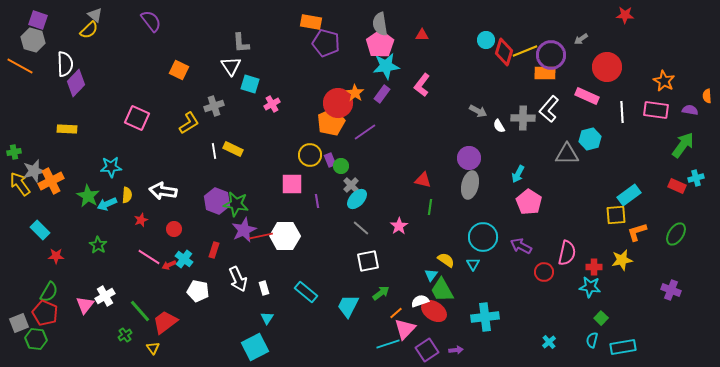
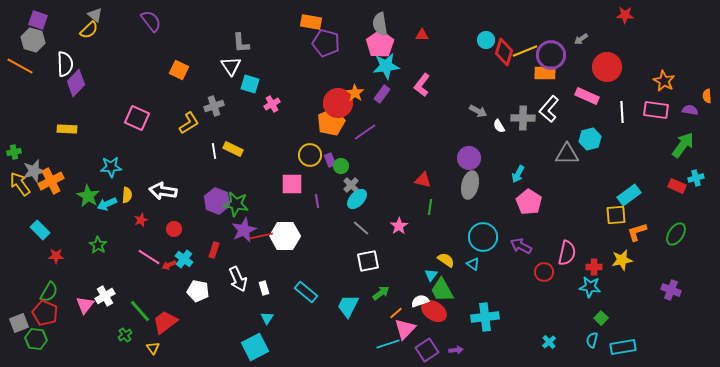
cyan triangle at (473, 264): rotated 24 degrees counterclockwise
